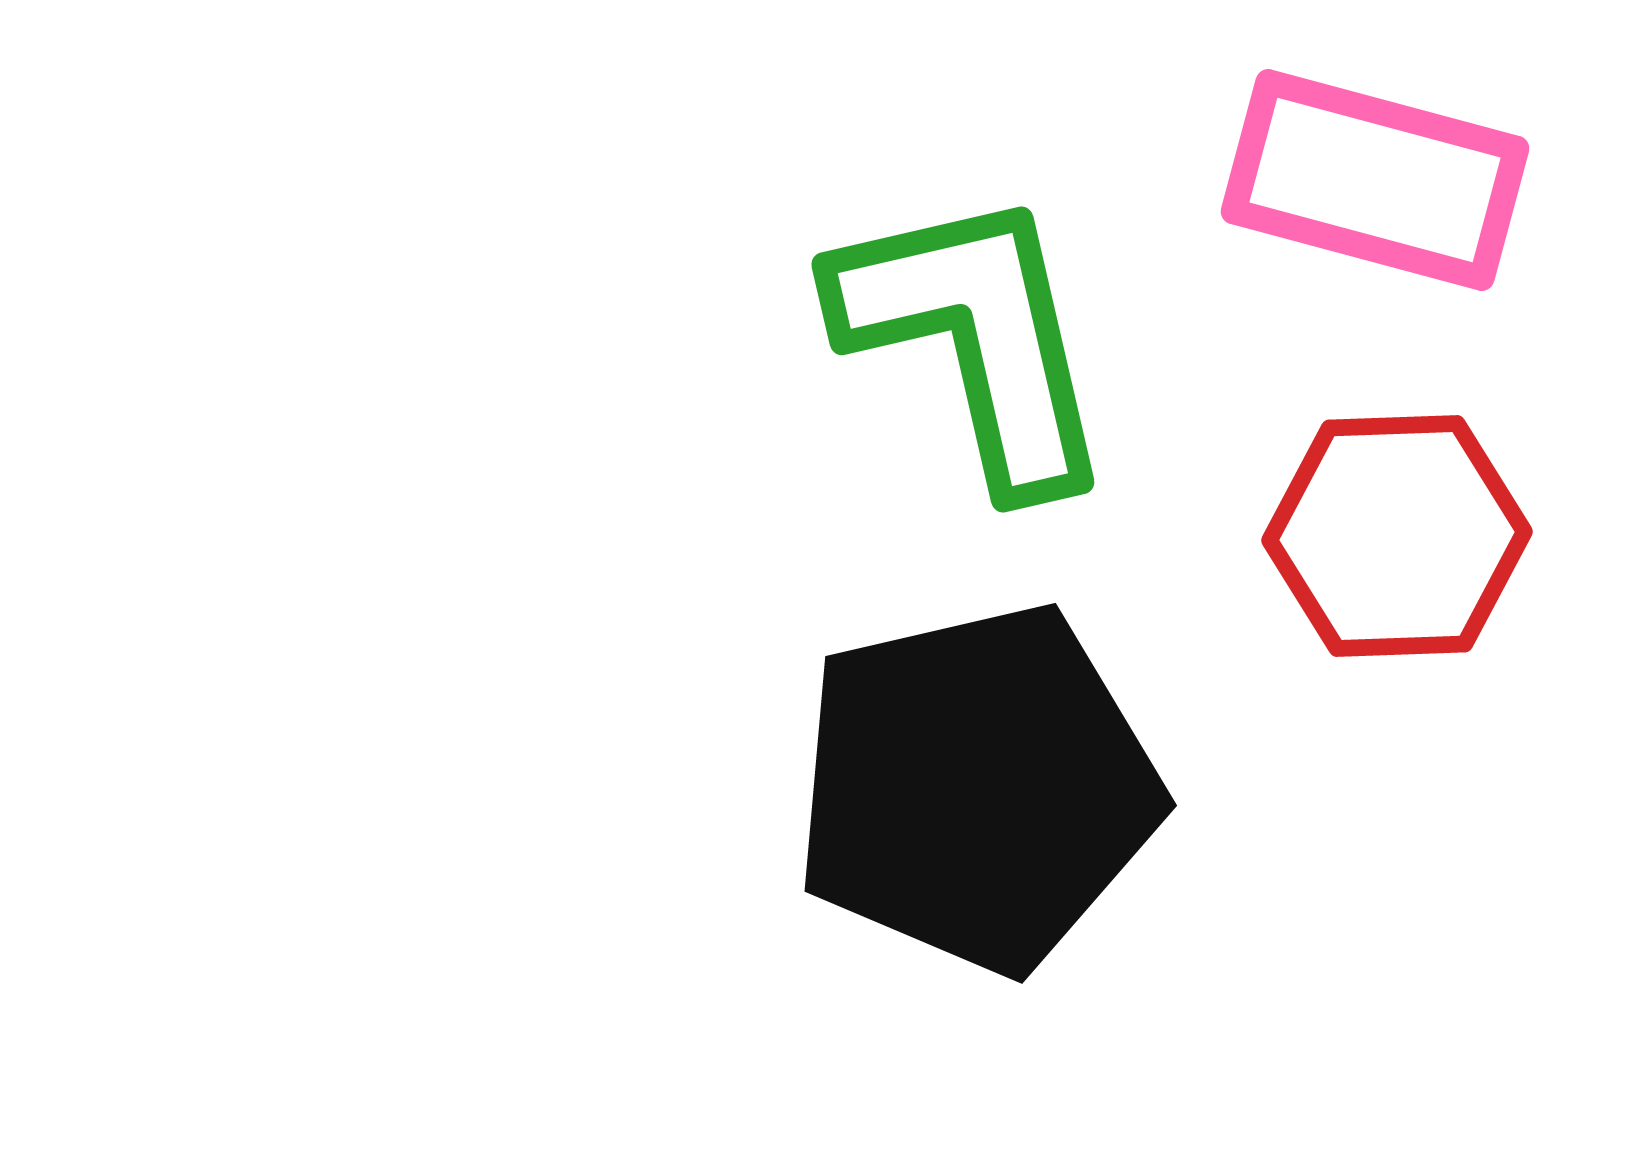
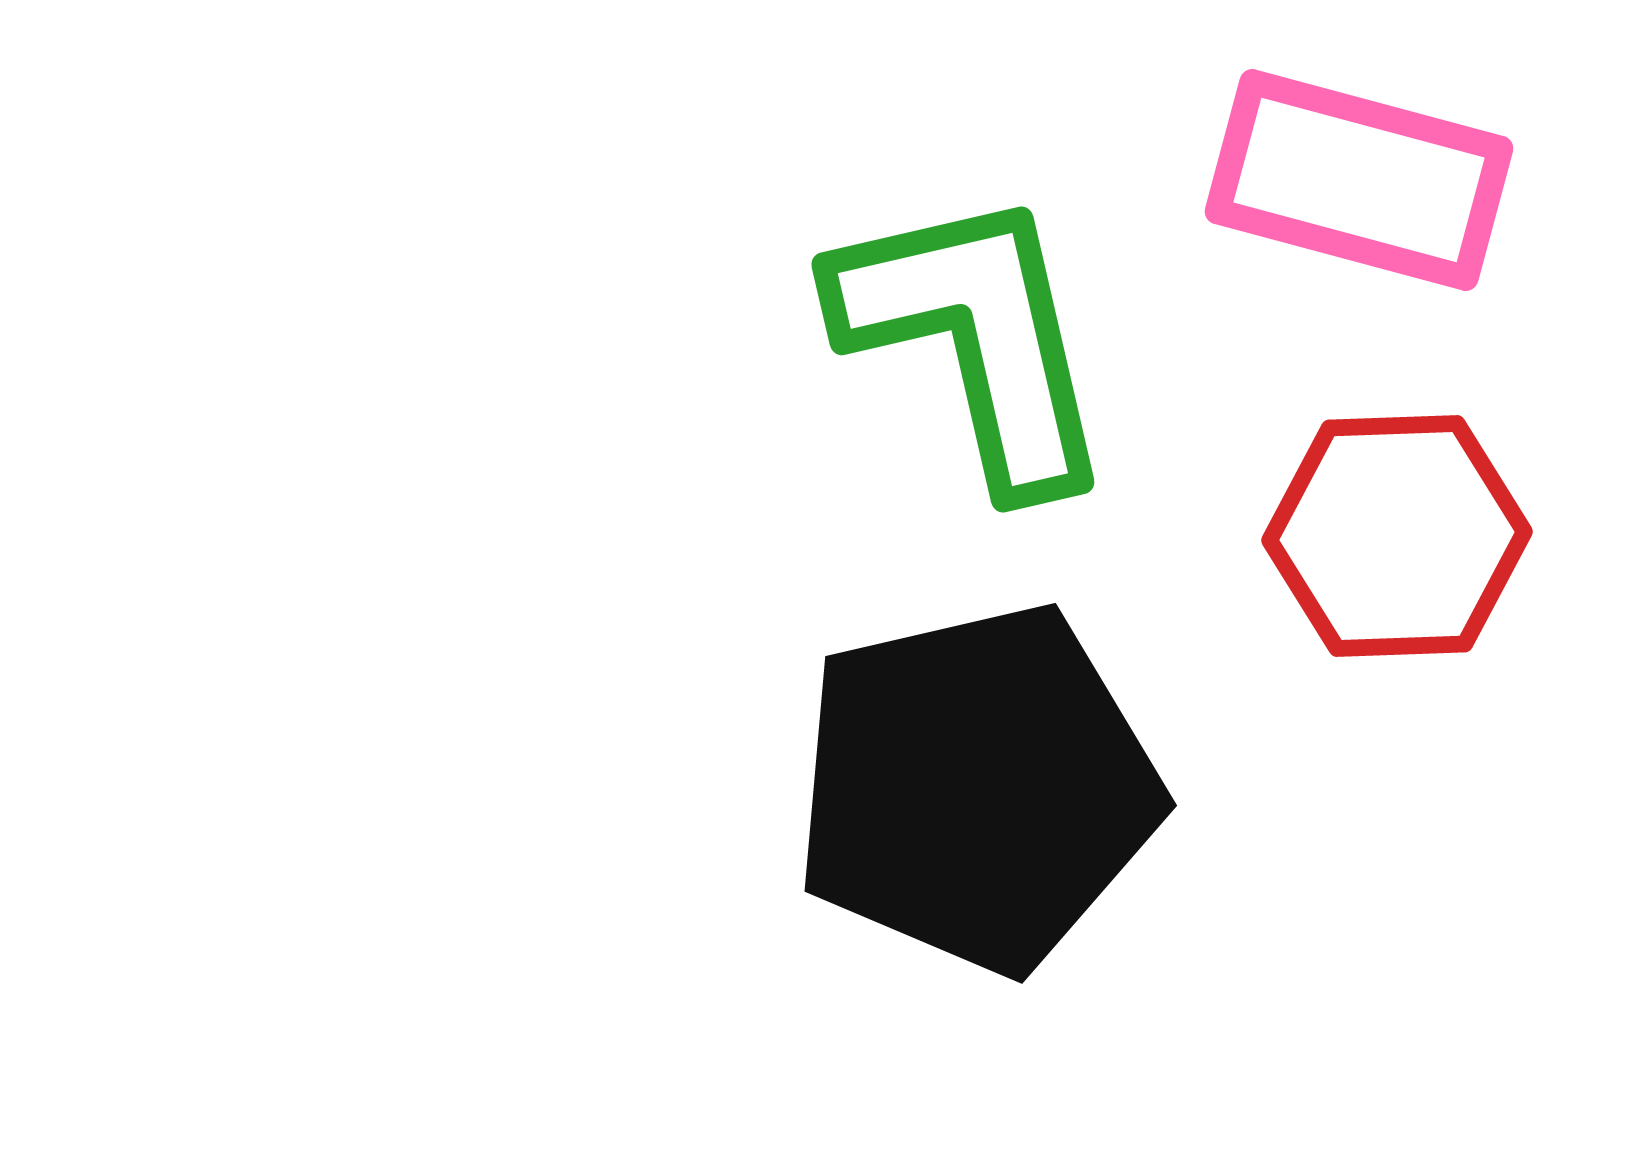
pink rectangle: moved 16 px left
